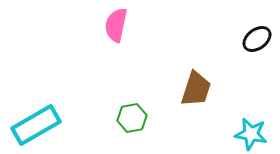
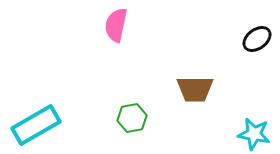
brown trapezoid: moved 1 px left; rotated 72 degrees clockwise
cyan star: moved 3 px right
